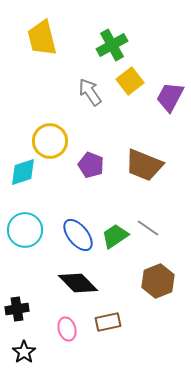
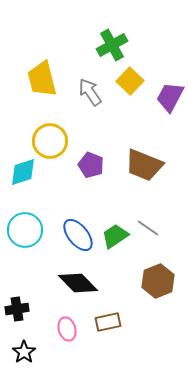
yellow trapezoid: moved 41 px down
yellow square: rotated 8 degrees counterclockwise
